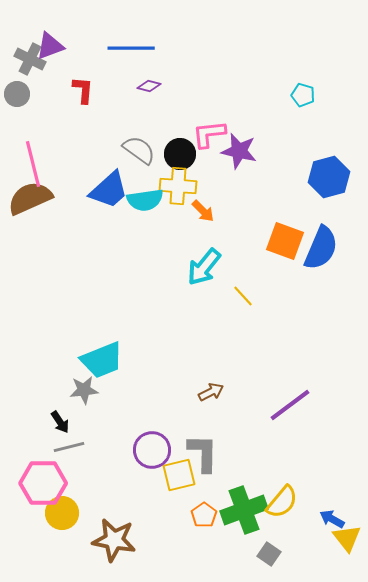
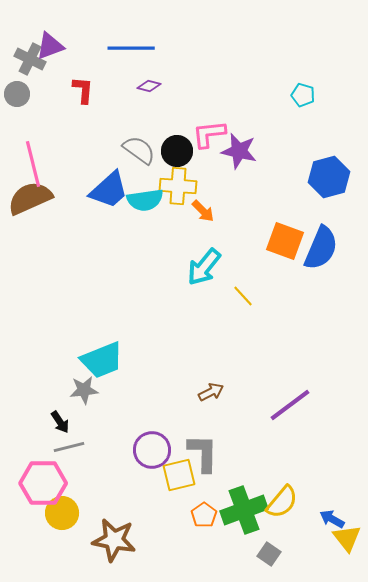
black circle: moved 3 px left, 3 px up
